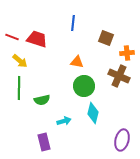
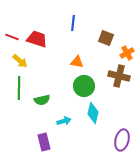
orange cross: rotated 24 degrees counterclockwise
brown cross: rotated 10 degrees counterclockwise
